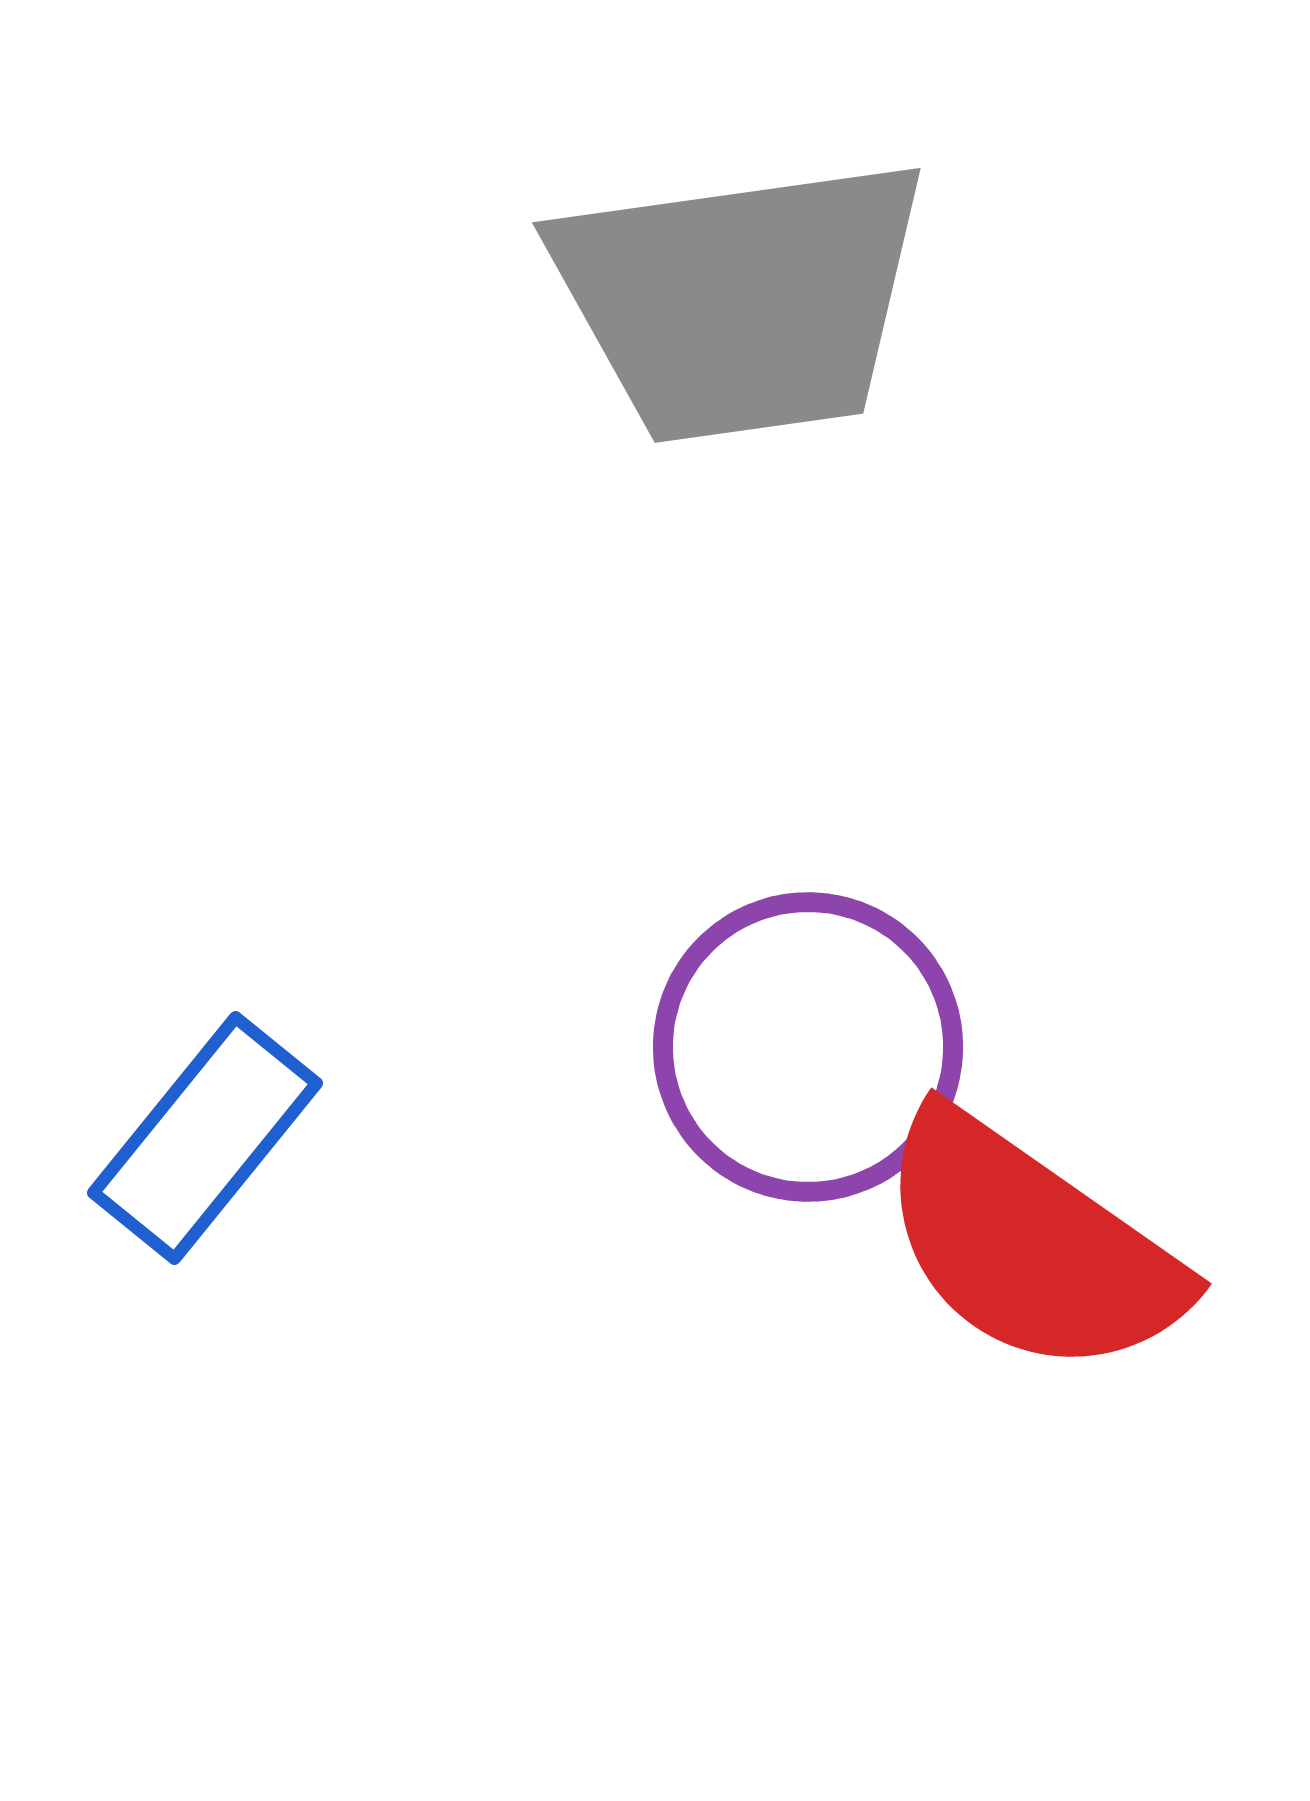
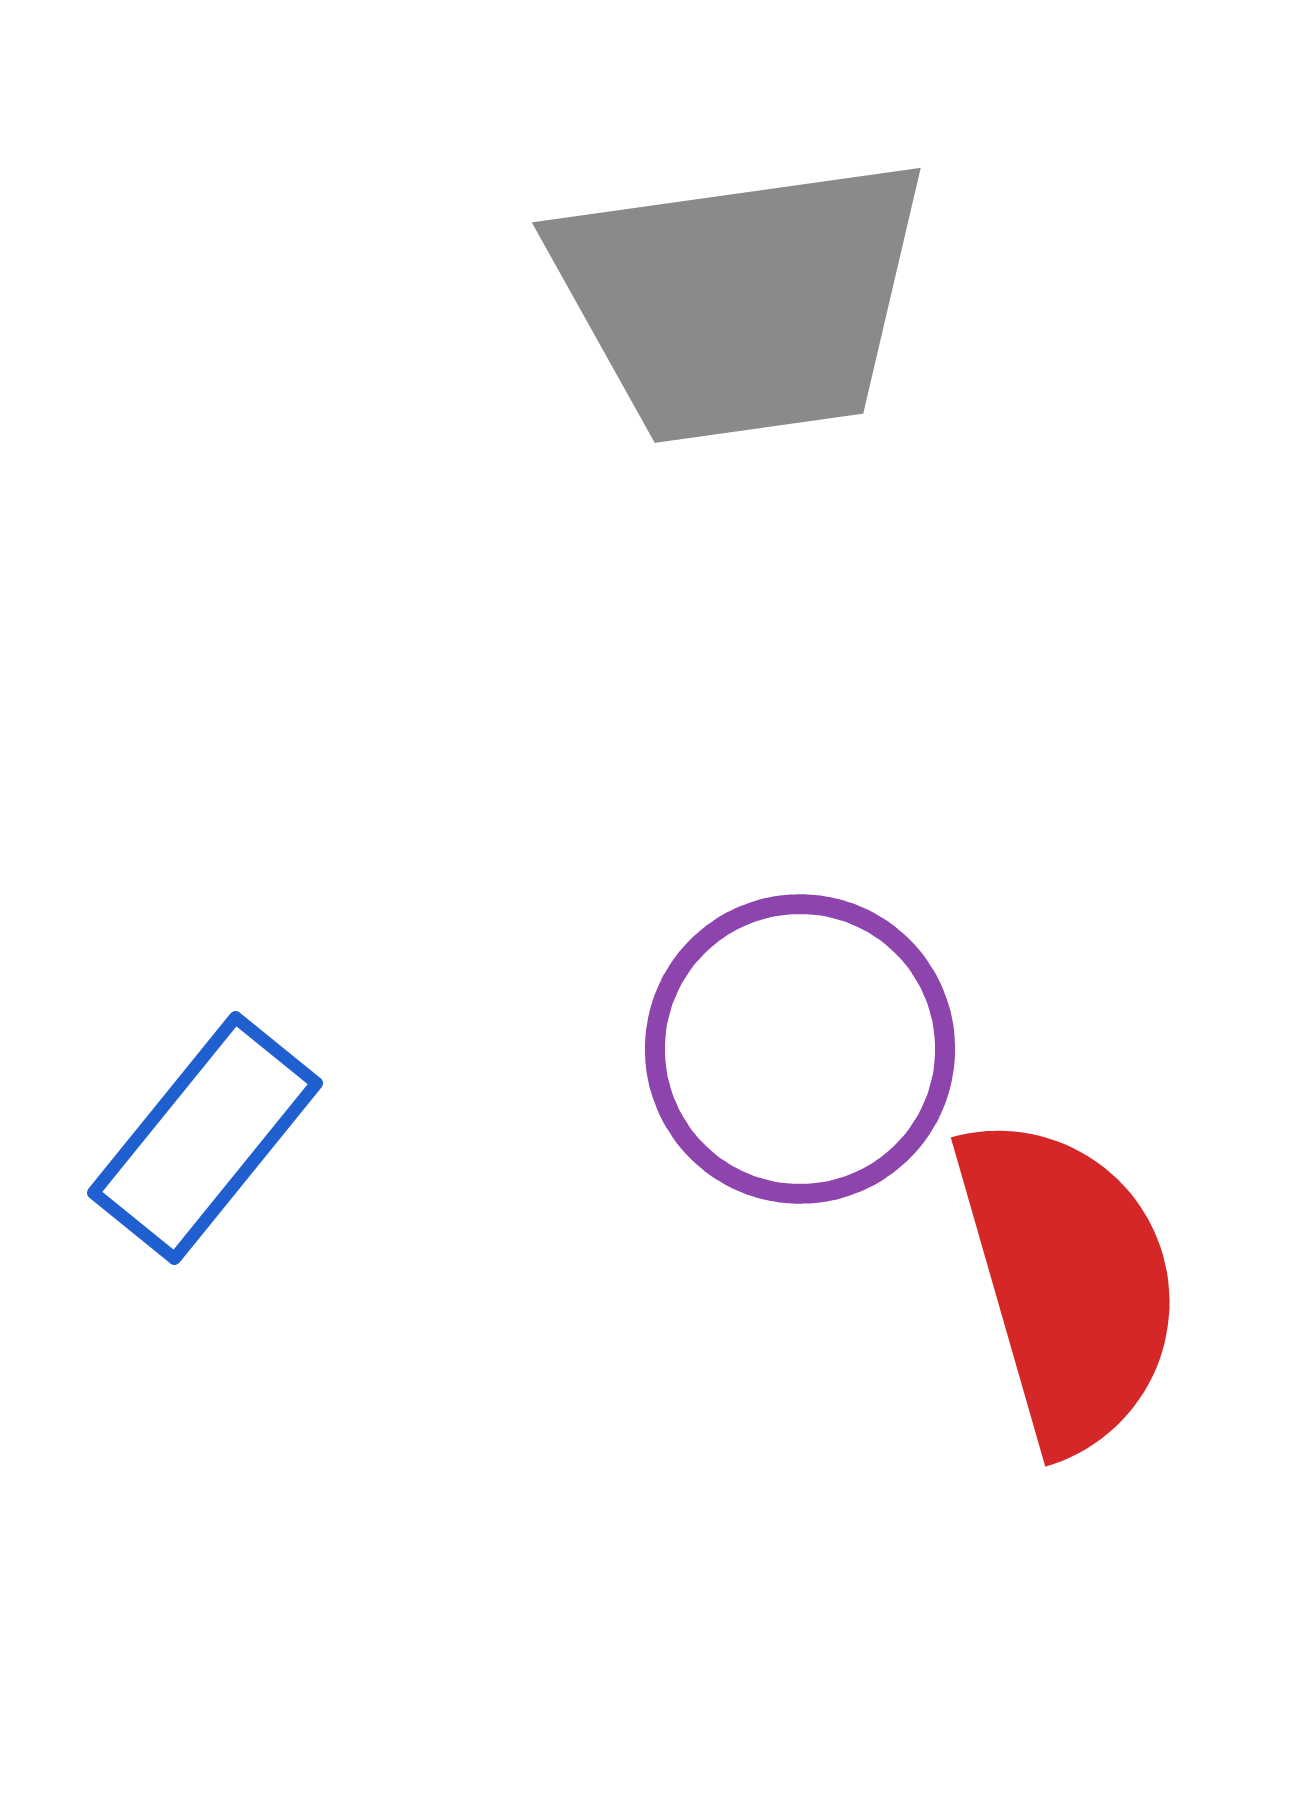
purple circle: moved 8 px left, 2 px down
red semicircle: moved 38 px right, 37 px down; rotated 141 degrees counterclockwise
